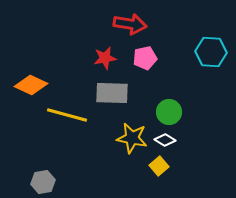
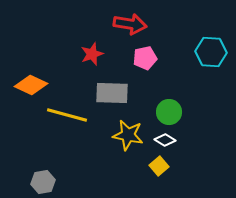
red star: moved 13 px left, 4 px up; rotated 10 degrees counterclockwise
yellow star: moved 4 px left, 3 px up
